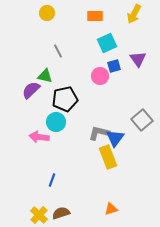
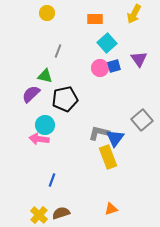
orange rectangle: moved 3 px down
cyan square: rotated 18 degrees counterclockwise
gray line: rotated 48 degrees clockwise
purple triangle: moved 1 px right
pink circle: moved 8 px up
purple semicircle: moved 4 px down
cyan circle: moved 11 px left, 3 px down
pink arrow: moved 2 px down
